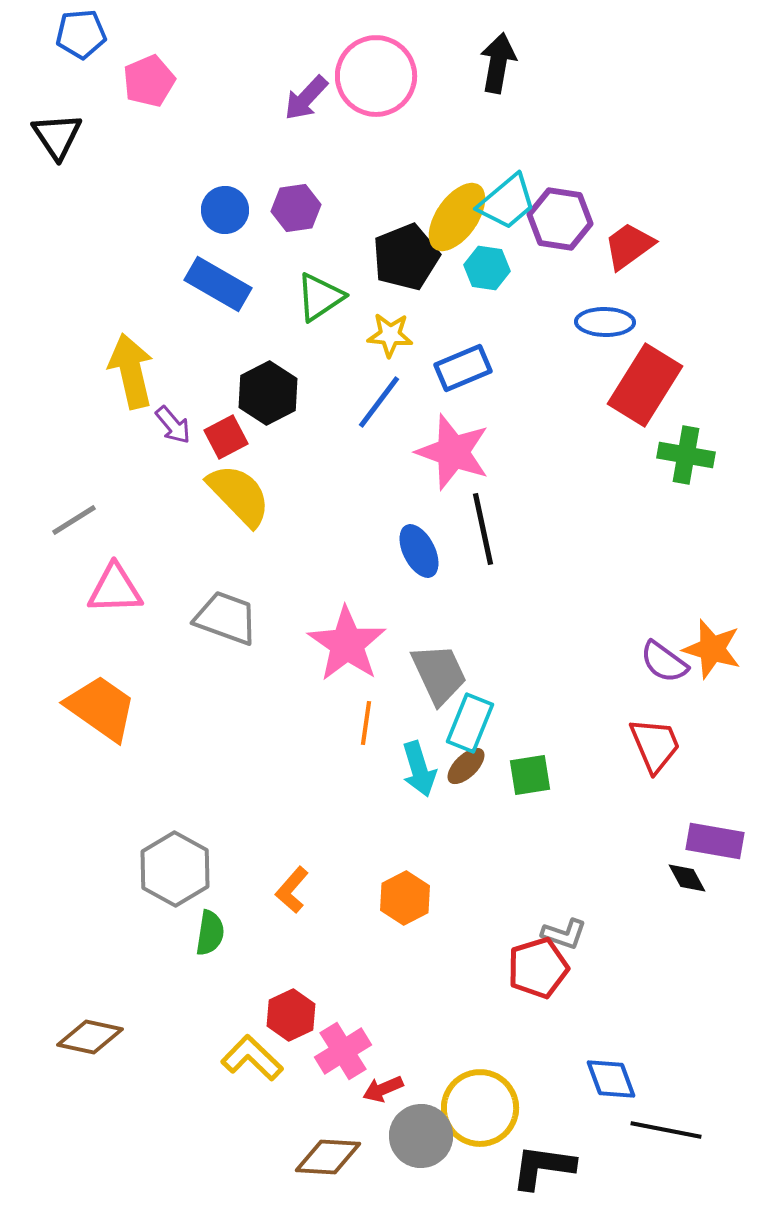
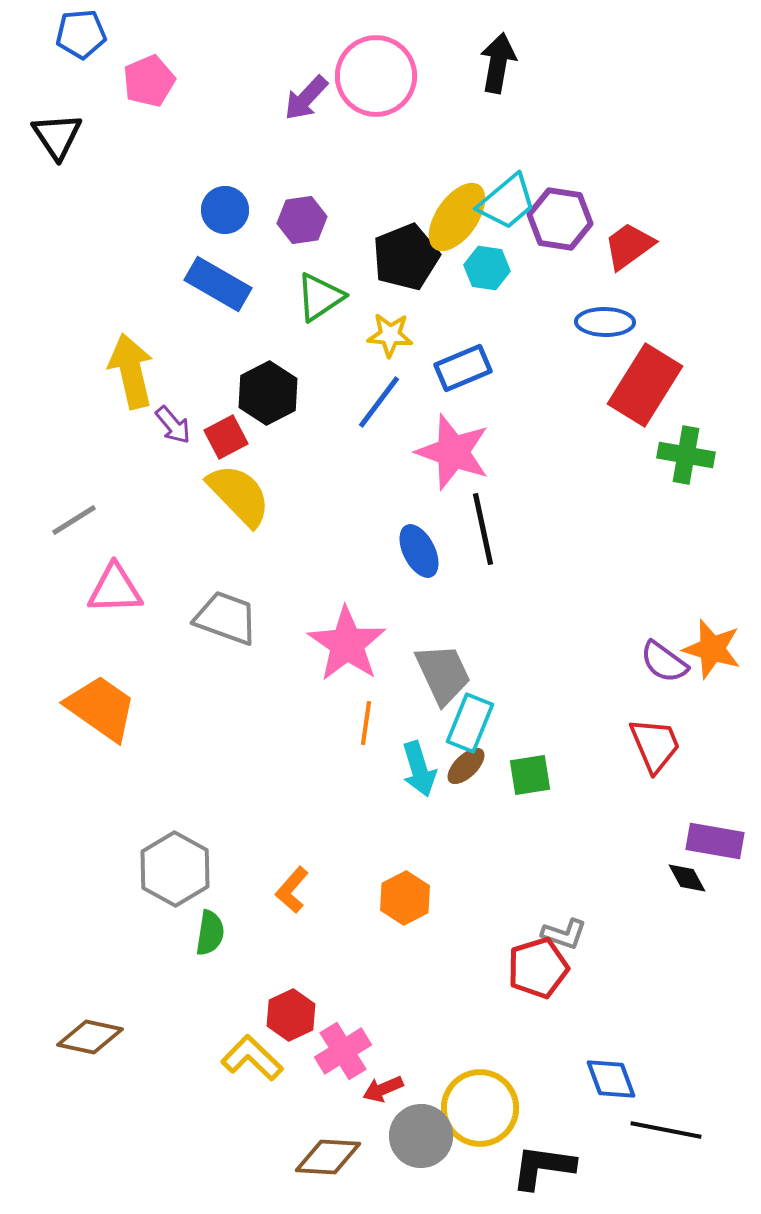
purple hexagon at (296, 208): moved 6 px right, 12 px down
gray trapezoid at (439, 674): moved 4 px right
